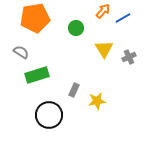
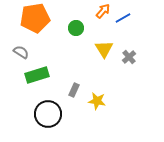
gray cross: rotated 16 degrees counterclockwise
yellow star: rotated 18 degrees clockwise
black circle: moved 1 px left, 1 px up
